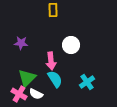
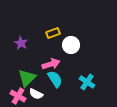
yellow rectangle: moved 23 px down; rotated 72 degrees clockwise
purple star: rotated 24 degrees clockwise
pink arrow: moved 3 px down; rotated 102 degrees counterclockwise
cyan cross: rotated 21 degrees counterclockwise
pink cross: moved 1 px left, 2 px down
